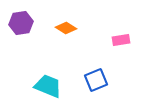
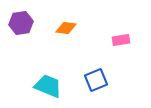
orange diamond: rotated 25 degrees counterclockwise
